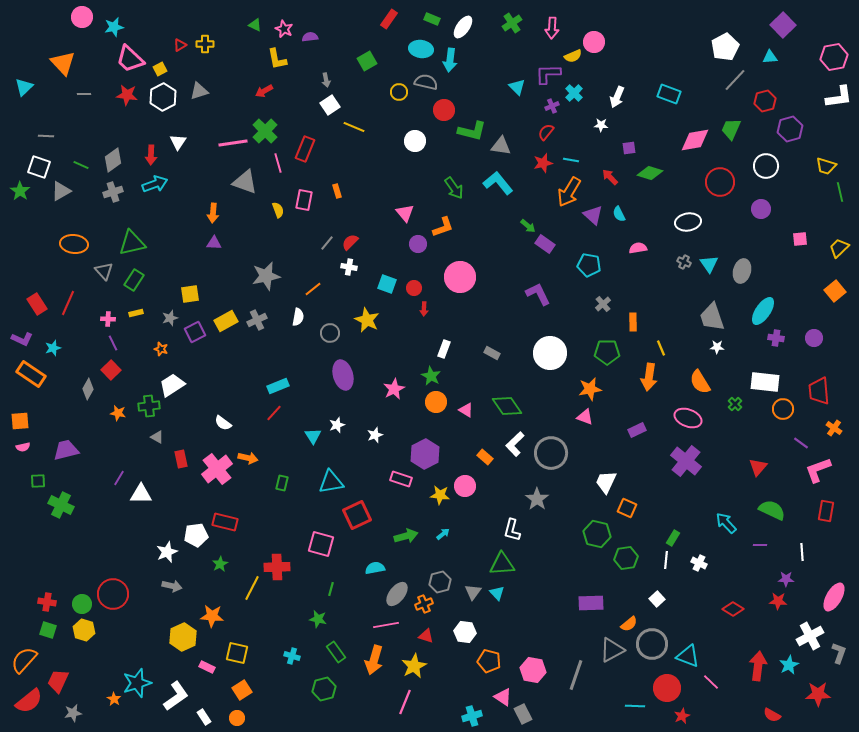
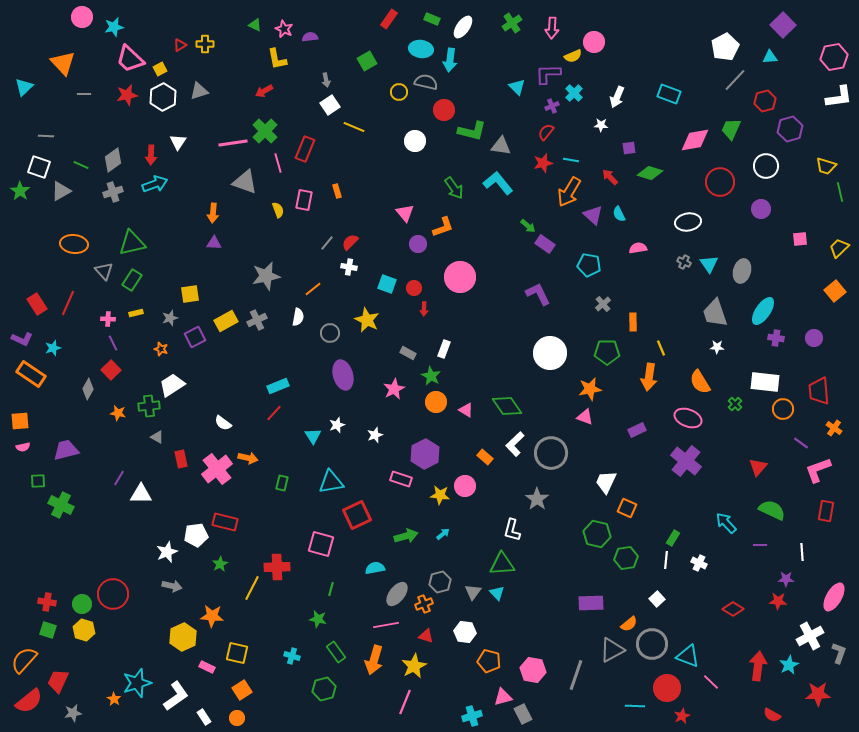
red star at (127, 95): rotated 20 degrees counterclockwise
green rectangle at (134, 280): moved 2 px left
gray trapezoid at (712, 317): moved 3 px right, 4 px up
purple square at (195, 332): moved 5 px down
gray rectangle at (492, 353): moved 84 px left
pink triangle at (503, 697): rotated 48 degrees counterclockwise
